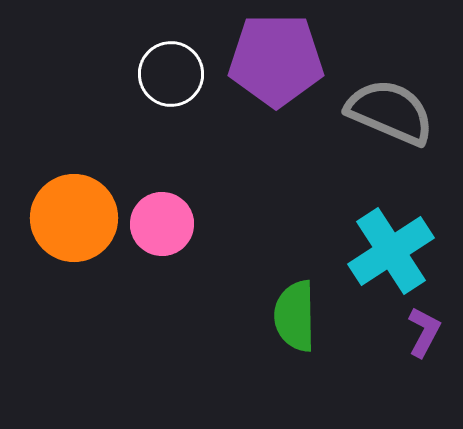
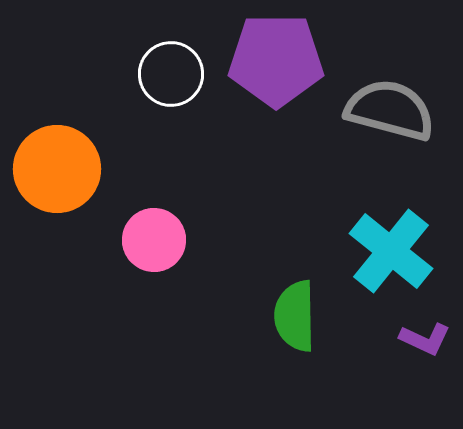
gray semicircle: moved 2 px up; rotated 8 degrees counterclockwise
orange circle: moved 17 px left, 49 px up
pink circle: moved 8 px left, 16 px down
cyan cross: rotated 18 degrees counterclockwise
purple L-shape: moved 1 px right, 7 px down; rotated 87 degrees clockwise
